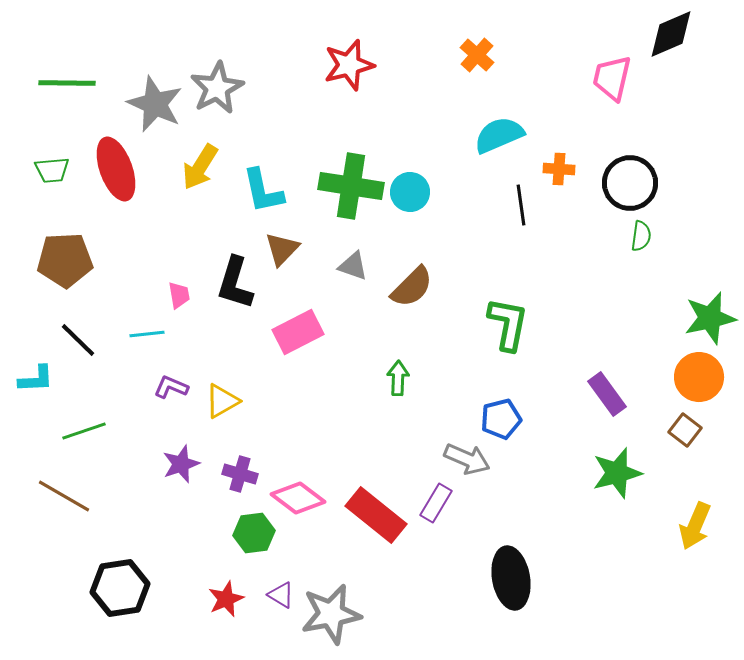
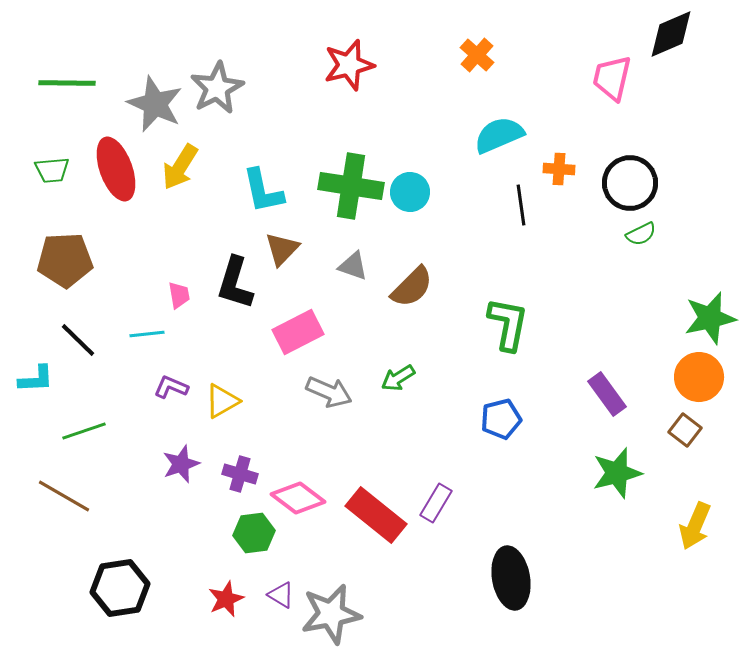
yellow arrow at (200, 167): moved 20 px left
green semicircle at (641, 236): moved 2 px up; rotated 56 degrees clockwise
green arrow at (398, 378): rotated 124 degrees counterclockwise
gray arrow at (467, 459): moved 138 px left, 67 px up
